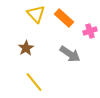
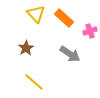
yellow line: rotated 10 degrees counterclockwise
